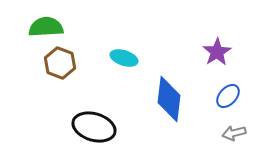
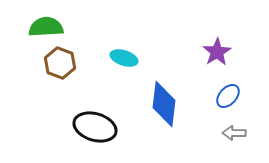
blue diamond: moved 5 px left, 5 px down
black ellipse: moved 1 px right
gray arrow: rotated 15 degrees clockwise
